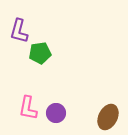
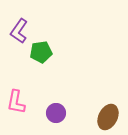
purple L-shape: rotated 20 degrees clockwise
green pentagon: moved 1 px right, 1 px up
pink L-shape: moved 12 px left, 6 px up
